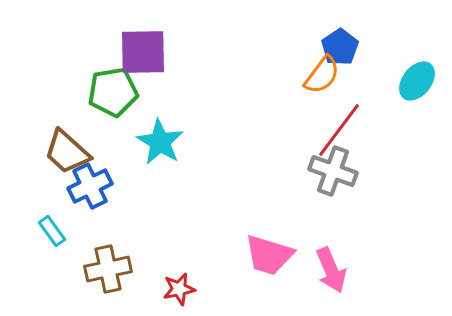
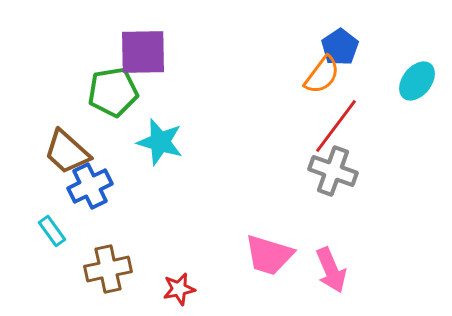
red line: moved 3 px left, 4 px up
cyan star: rotated 15 degrees counterclockwise
